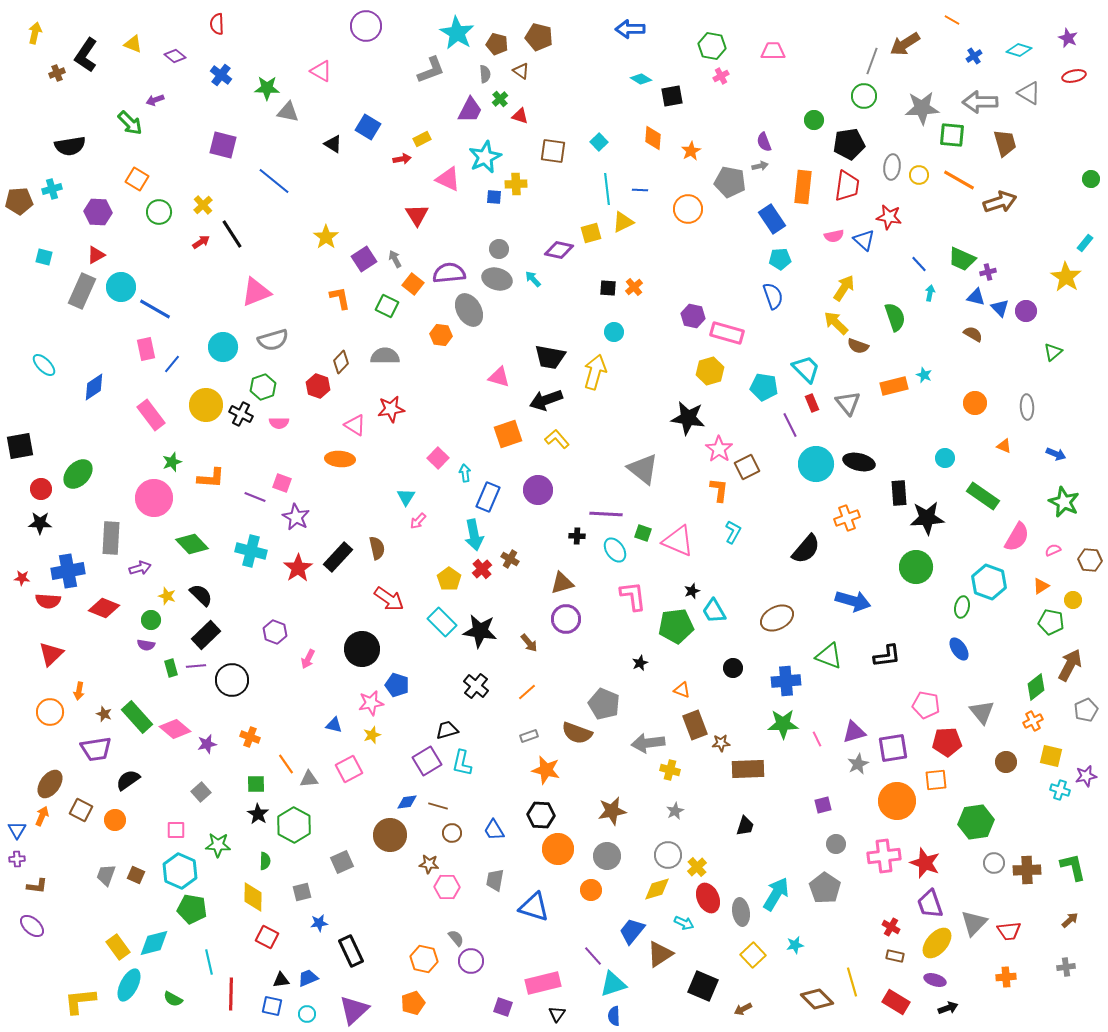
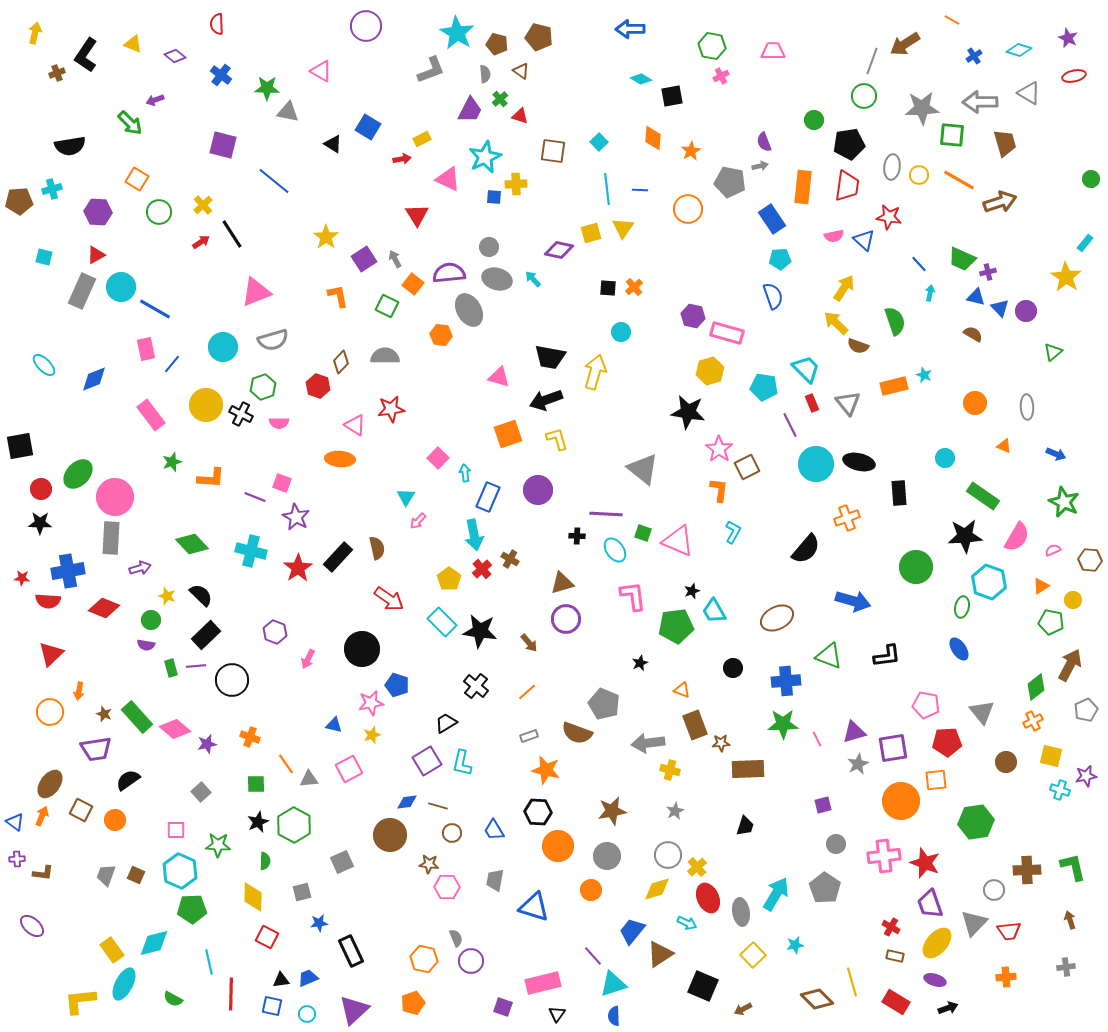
yellow triangle at (623, 222): moved 6 px down; rotated 30 degrees counterclockwise
gray circle at (499, 249): moved 10 px left, 2 px up
orange L-shape at (340, 298): moved 2 px left, 2 px up
green semicircle at (895, 317): moved 4 px down
cyan circle at (614, 332): moved 7 px right
blue diamond at (94, 387): moved 8 px up; rotated 12 degrees clockwise
black star at (688, 418): moved 6 px up
yellow L-shape at (557, 439): rotated 25 degrees clockwise
pink circle at (154, 498): moved 39 px left, 1 px up
black star at (927, 518): moved 38 px right, 18 px down
black trapezoid at (447, 730): moved 1 px left, 7 px up; rotated 15 degrees counterclockwise
orange circle at (897, 801): moved 4 px right
black star at (258, 814): moved 8 px down; rotated 15 degrees clockwise
black hexagon at (541, 815): moved 3 px left, 3 px up
blue triangle at (17, 830): moved 2 px left, 8 px up; rotated 24 degrees counterclockwise
orange circle at (558, 849): moved 3 px up
gray circle at (994, 863): moved 27 px down
brown L-shape at (37, 886): moved 6 px right, 13 px up
green pentagon at (192, 909): rotated 12 degrees counterclockwise
brown arrow at (1070, 920): rotated 66 degrees counterclockwise
cyan arrow at (684, 923): moved 3 px right
gray semicircle at (456, 938): rotated 18 degrees clockwise
yellow rectangle at (118, 947): moved 6 px left, 3 px down
cyan ellipse at (129, 985): moved 5 px left, 1 px up
